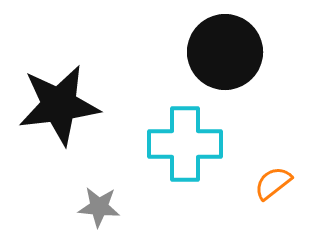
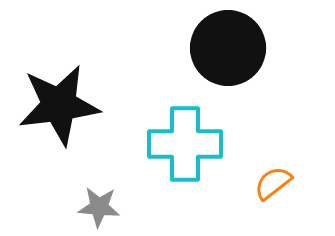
black circle: moved 3 px right, 4 px up
